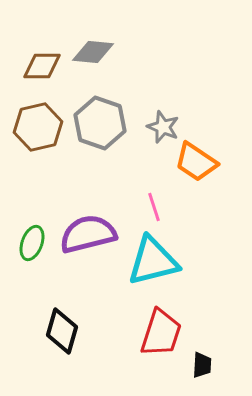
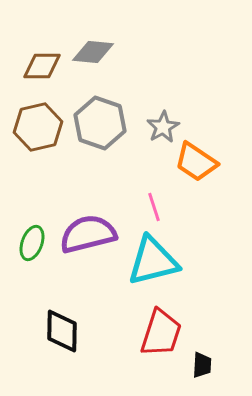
gray star: rotated 20 degrees clockwise
black diamond: rotated 15 degrees counterclockwise
